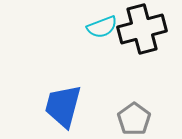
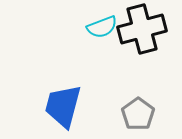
gray pentagon: moved 4 px right, 5 px up
